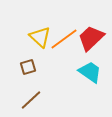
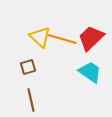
orange line: moved 2 px left; rotated 52 degrees clockwise
brown line: rotated 60 degrees counterclockwise
